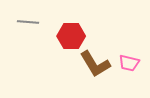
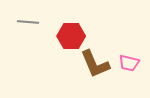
brown L-shape: rotated 8 degrees clockwise
